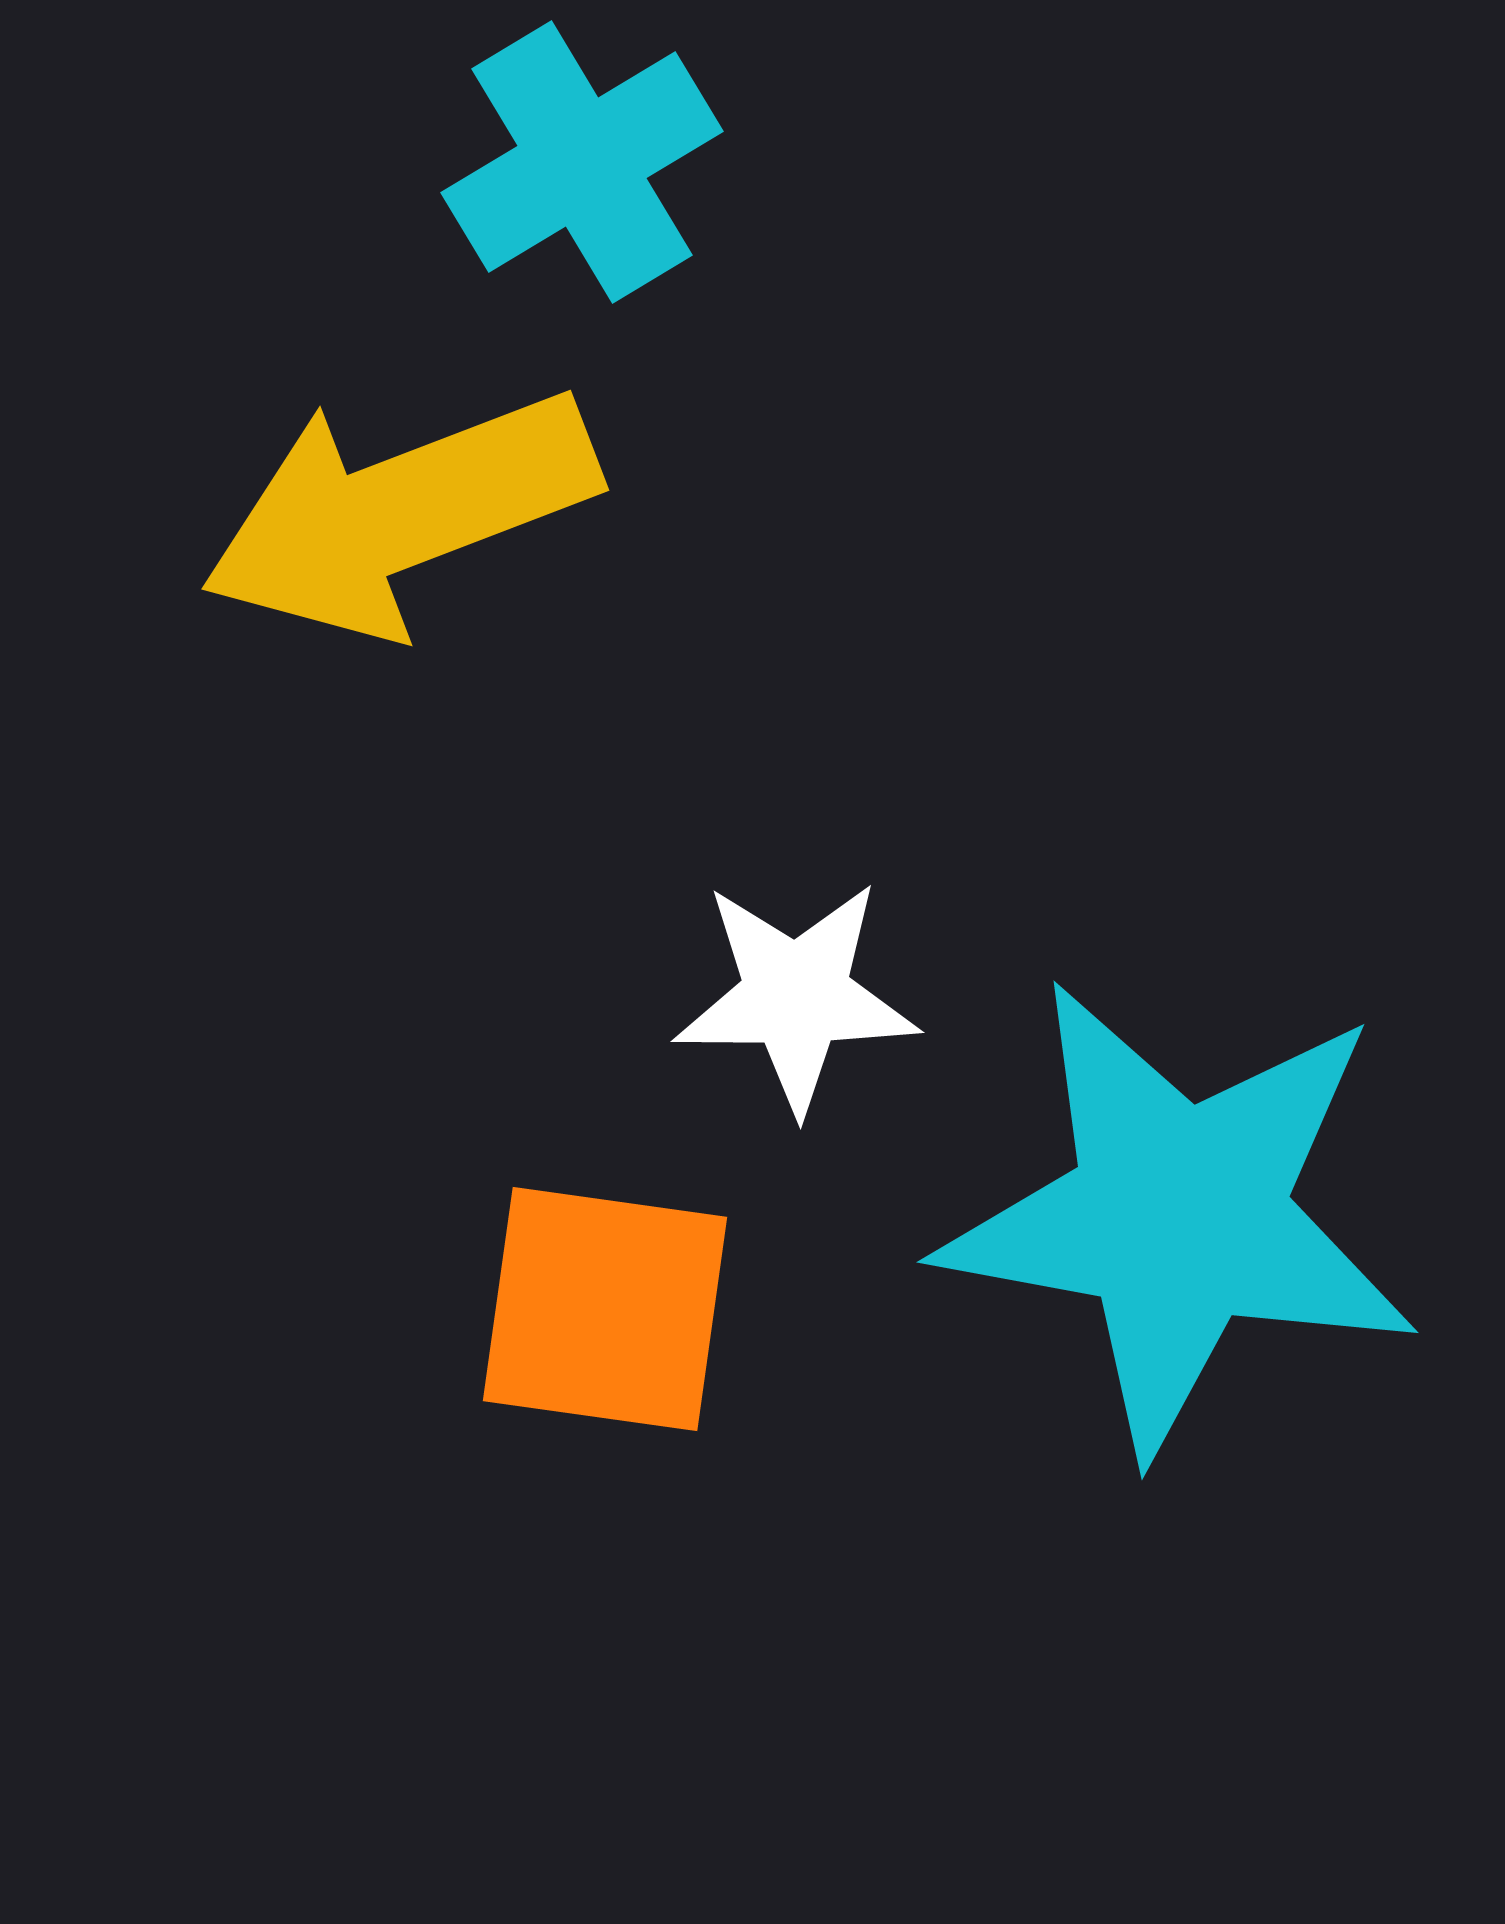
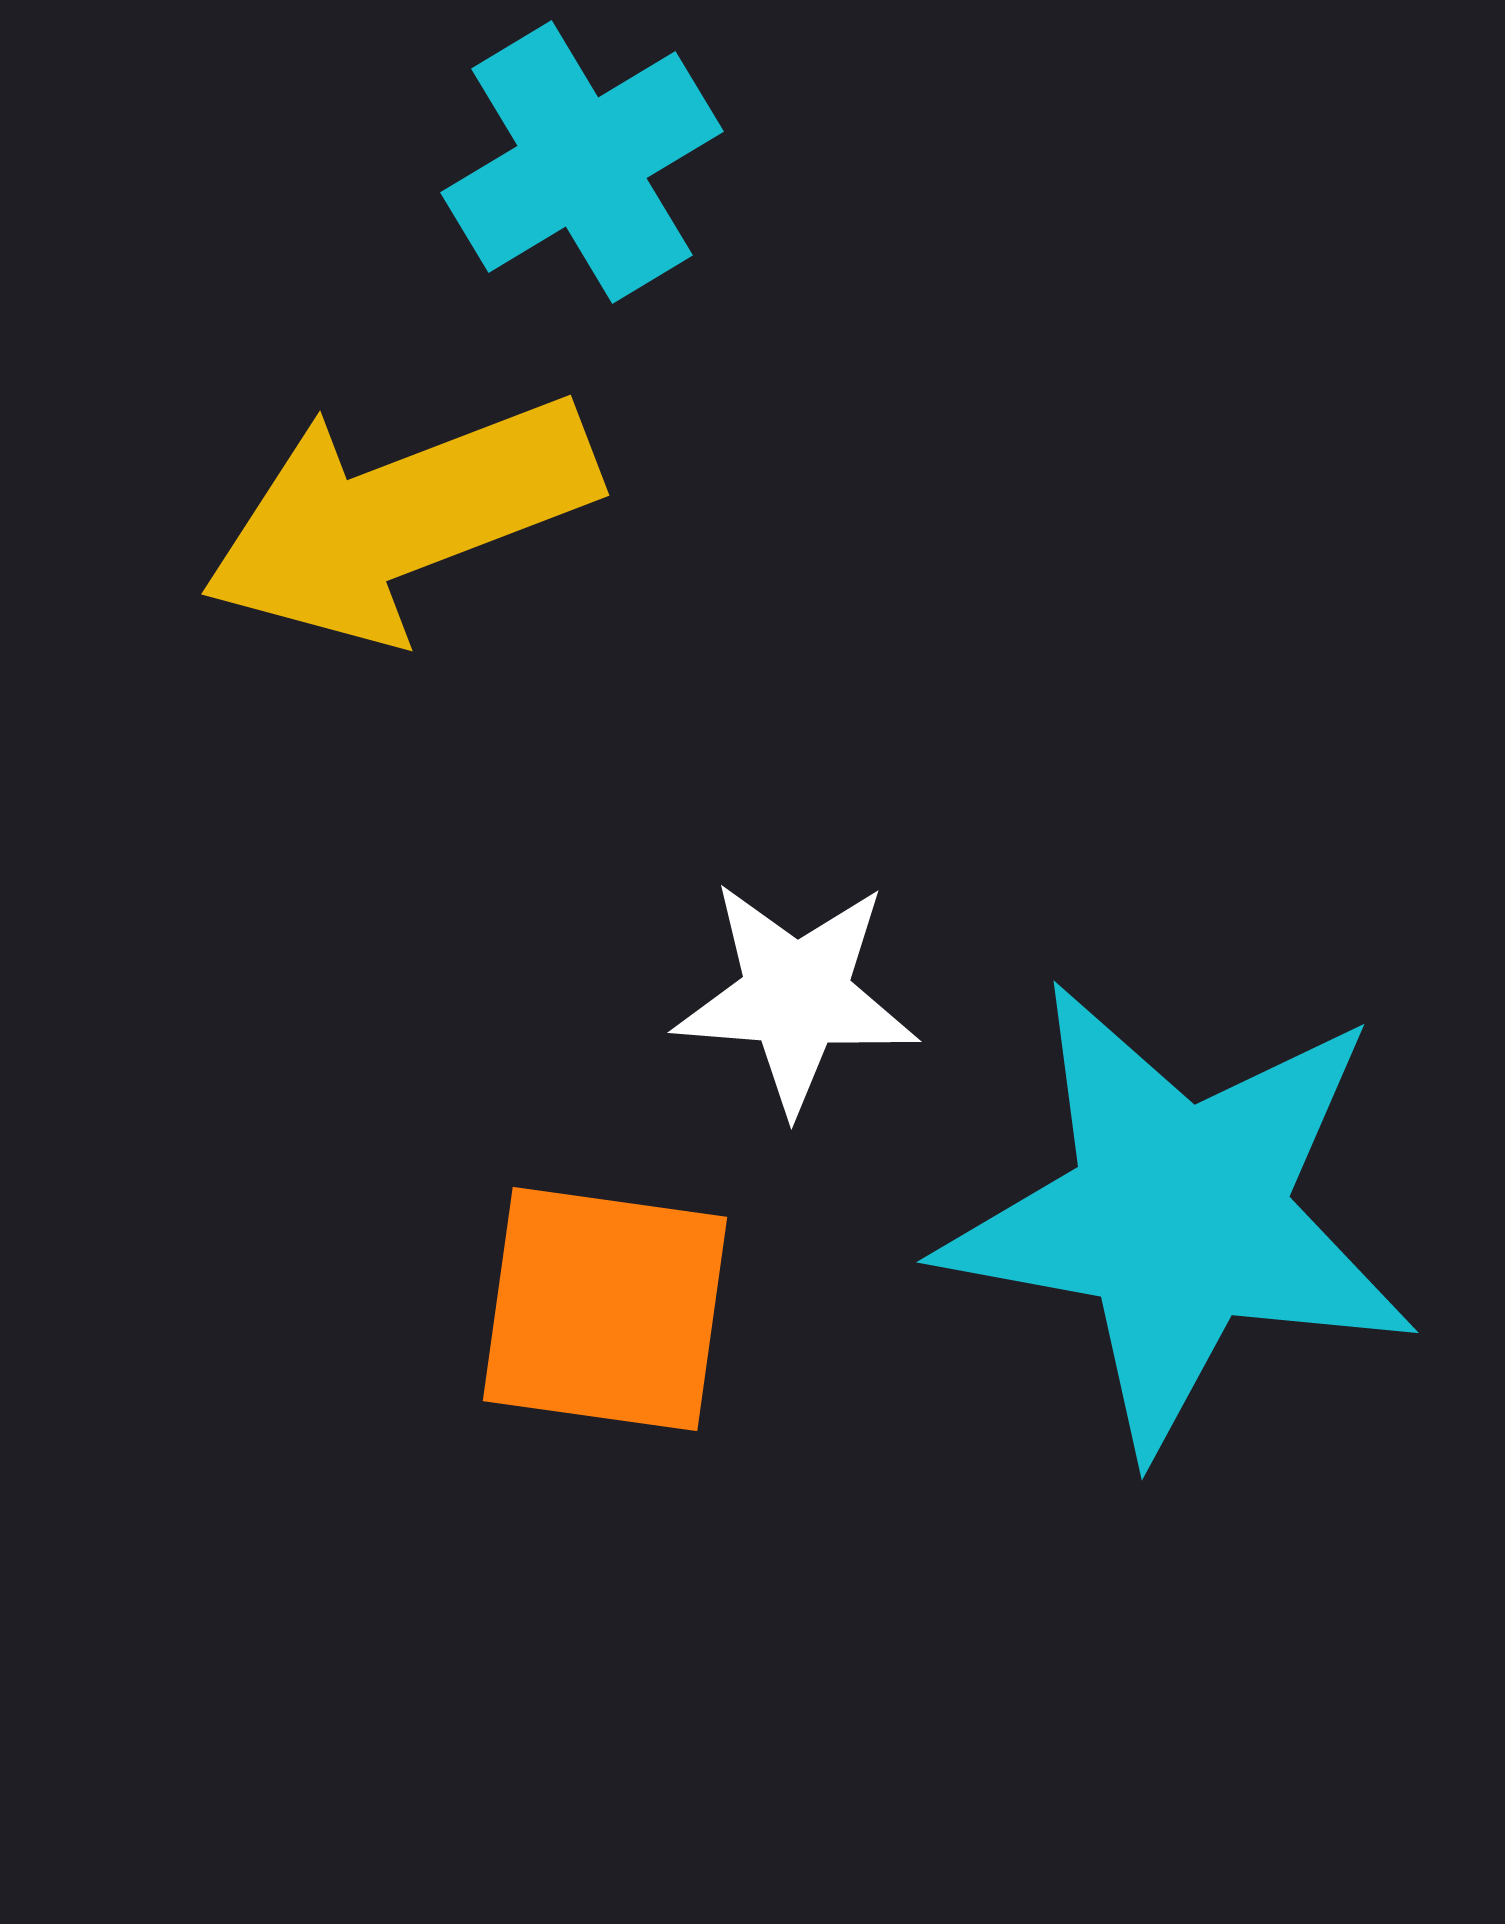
yellow arrow: moved 5 px down
white star: rotated 4 degrees clockwise
